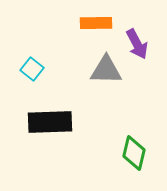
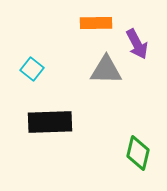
green diamond: moved 4 px right
